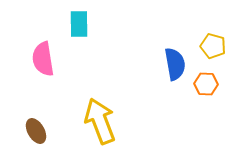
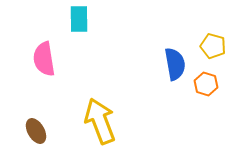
cyan rectangle: moved 5 px up
pink semicircle: moved 1 px right
orange hexagon: rotated 15 degrees clockwise
